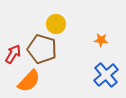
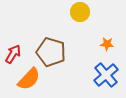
yellow circle: moved 24 px right, 12 px up
orange star: moved 6 px right, 4 px down
brown pentagon: moved 9 px right, 3 px down
orange semicircle: moved 2 px up
